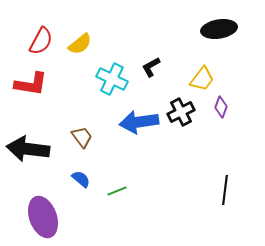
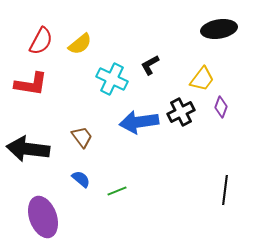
black L-shape: moved 1 px left, 2 px up
